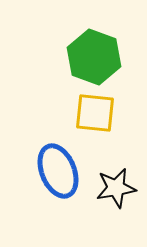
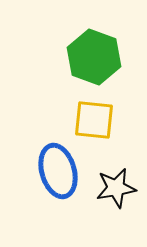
yellow square: moved 1 px left, 7 px down
blue ellipse: rotated 6 degrees clockwise
